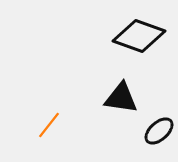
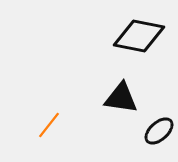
black diamond: rotated 9 degrees counterclockwise
